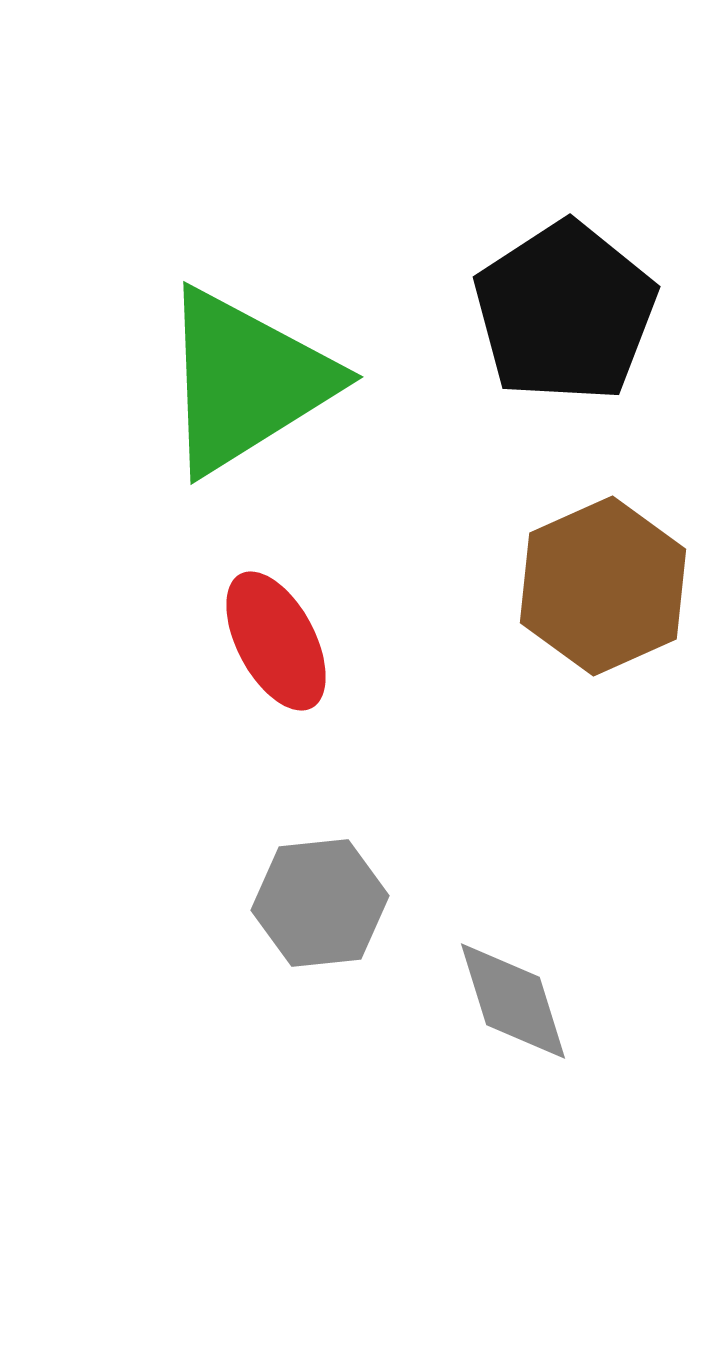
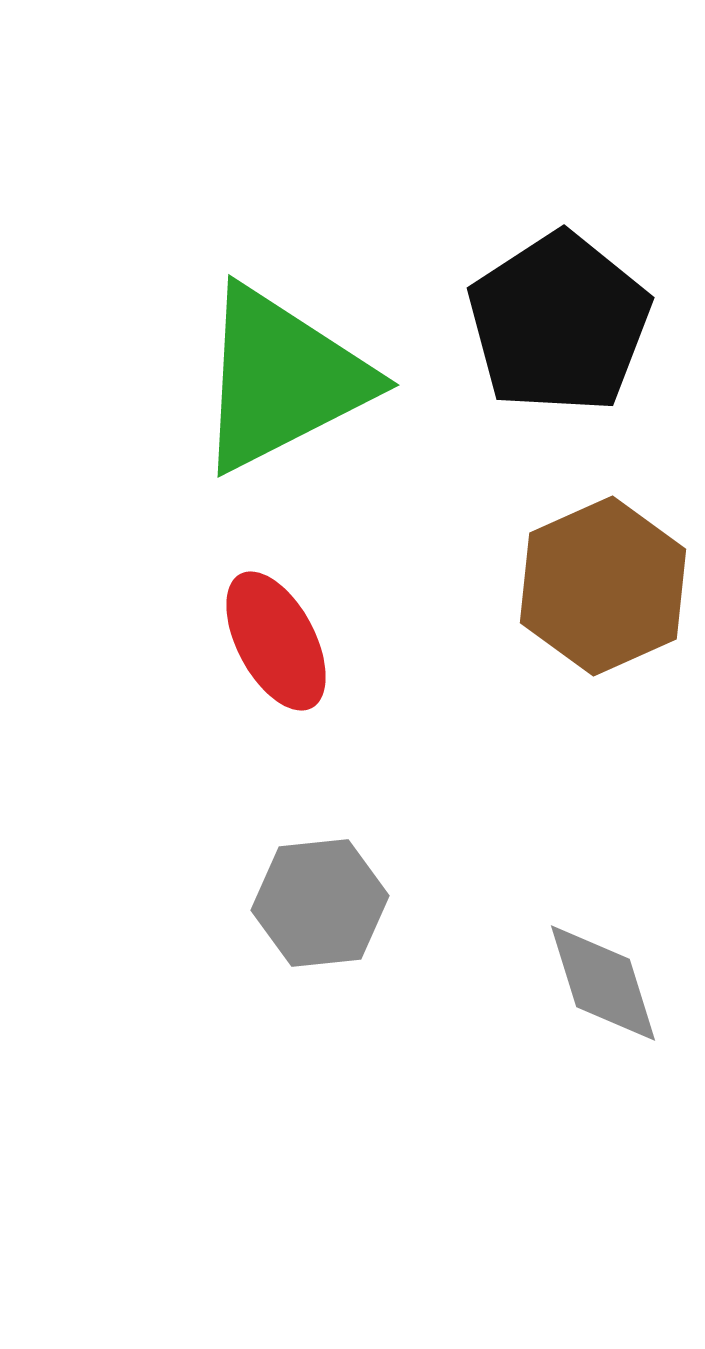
black pentagon: moved 6 px left, 11 px down
green triangle: moved 36 px right, 2 px up; rotated 5 degrees clockwise
gray diamond: moved 90 px right, 18 px up
